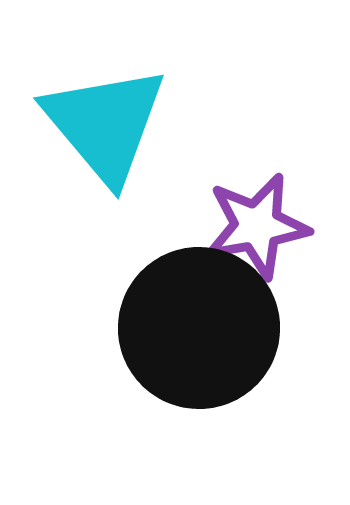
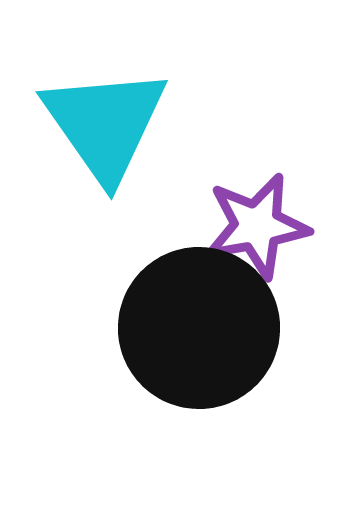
cyan triangle: rotated 5 degrees clockwise
